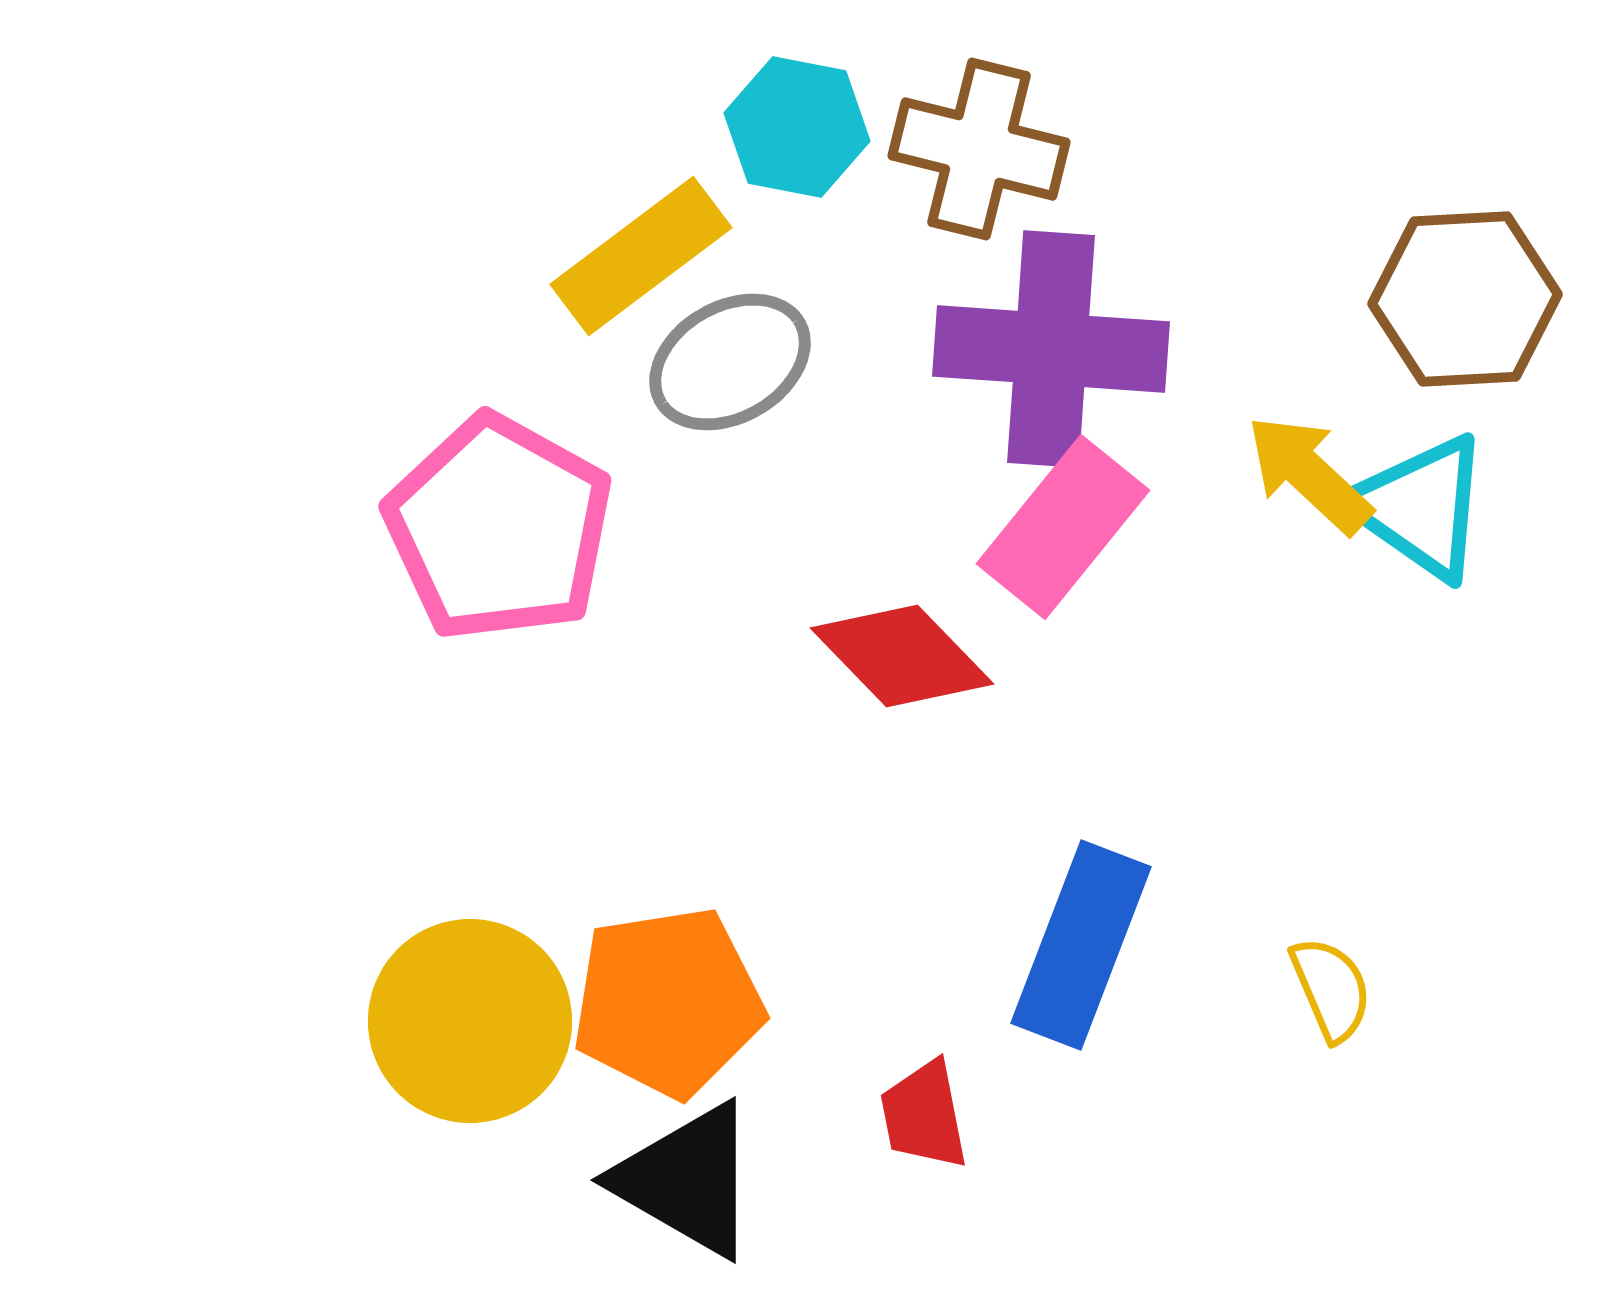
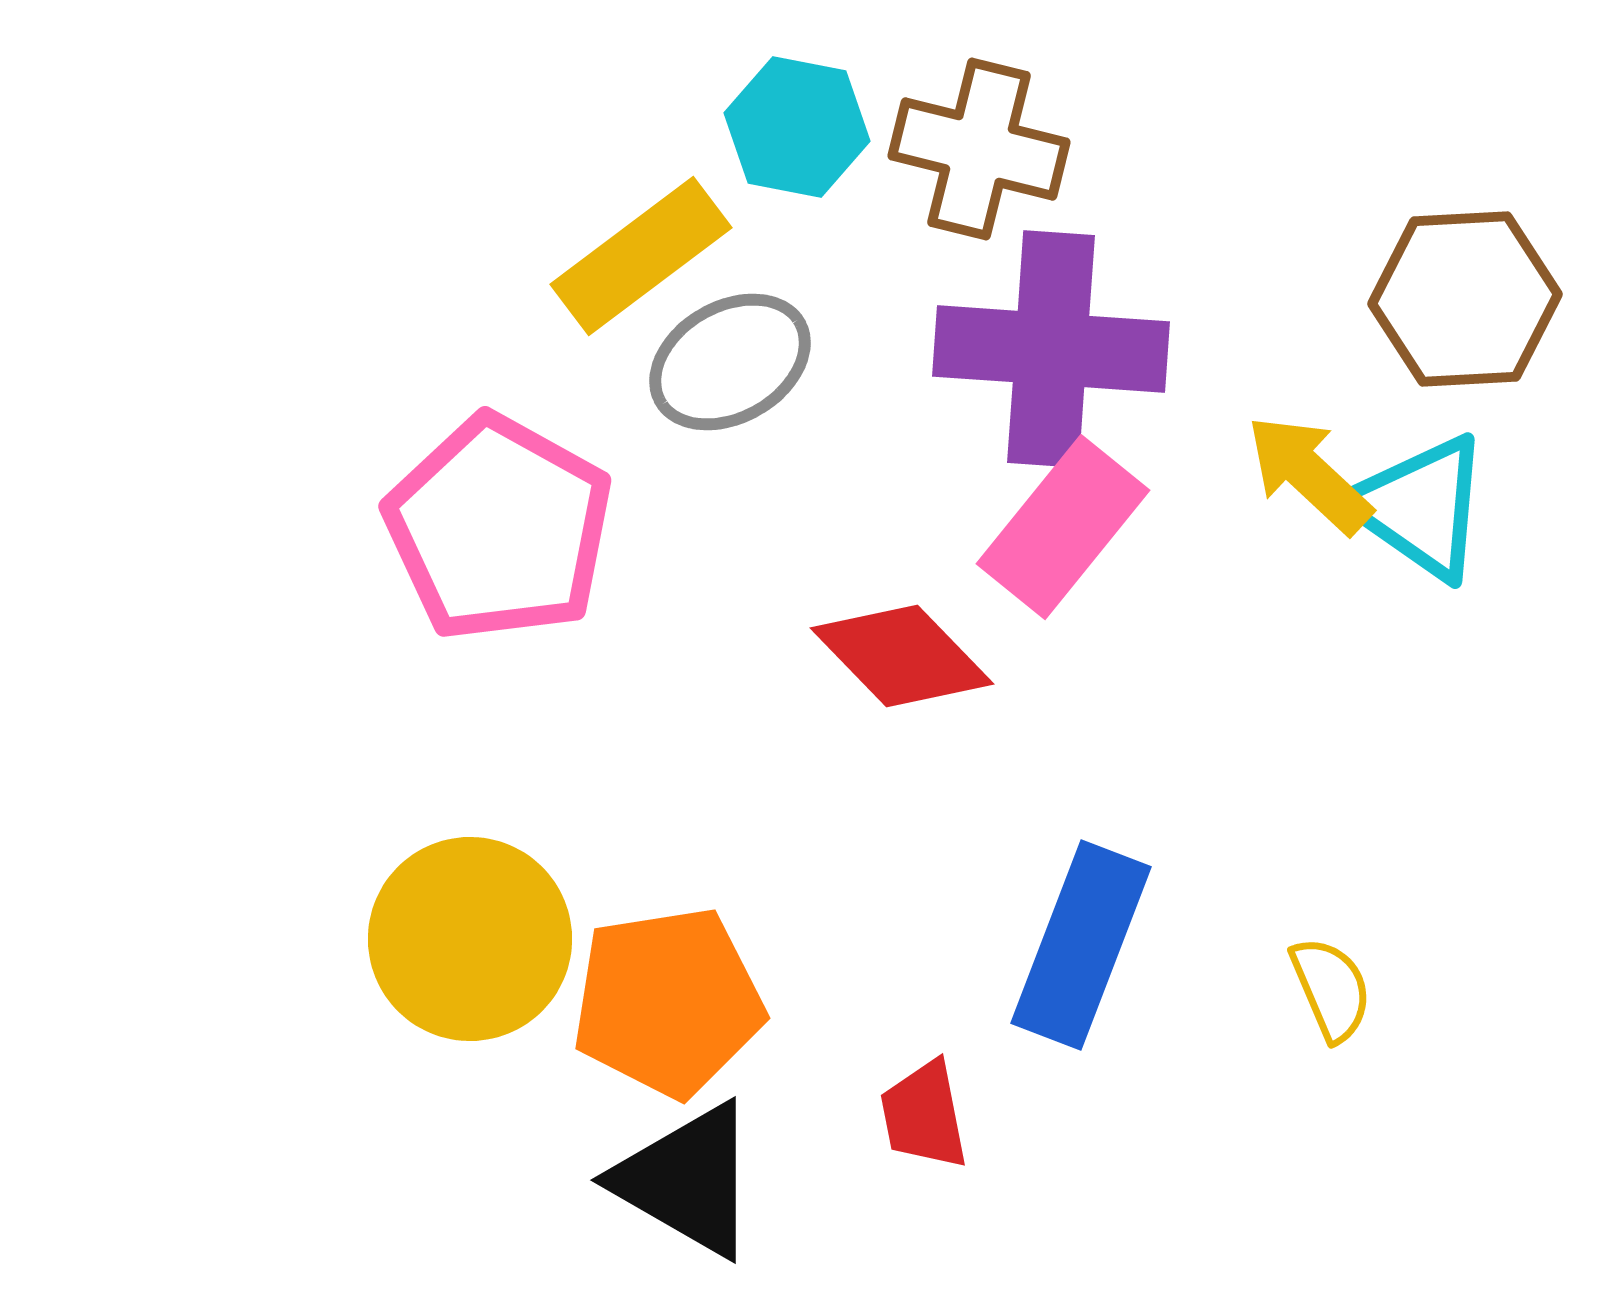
yellow circle: moved 82 px up
